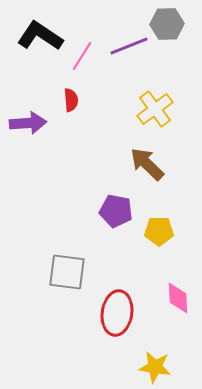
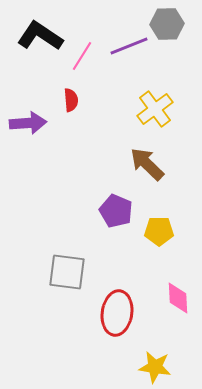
purple pentagon: rotated 12 degrees clockwise
